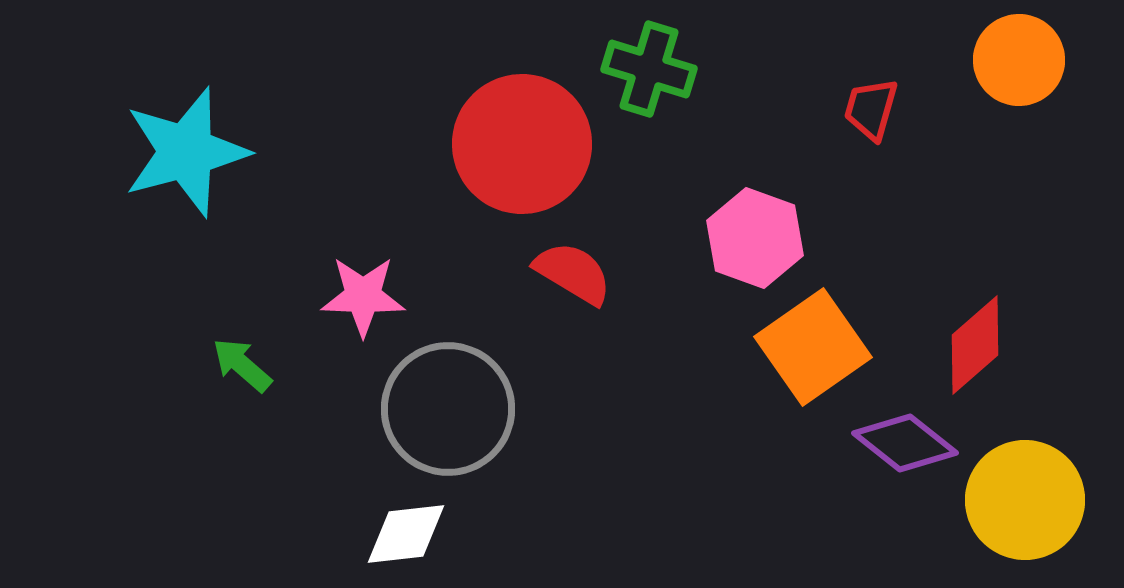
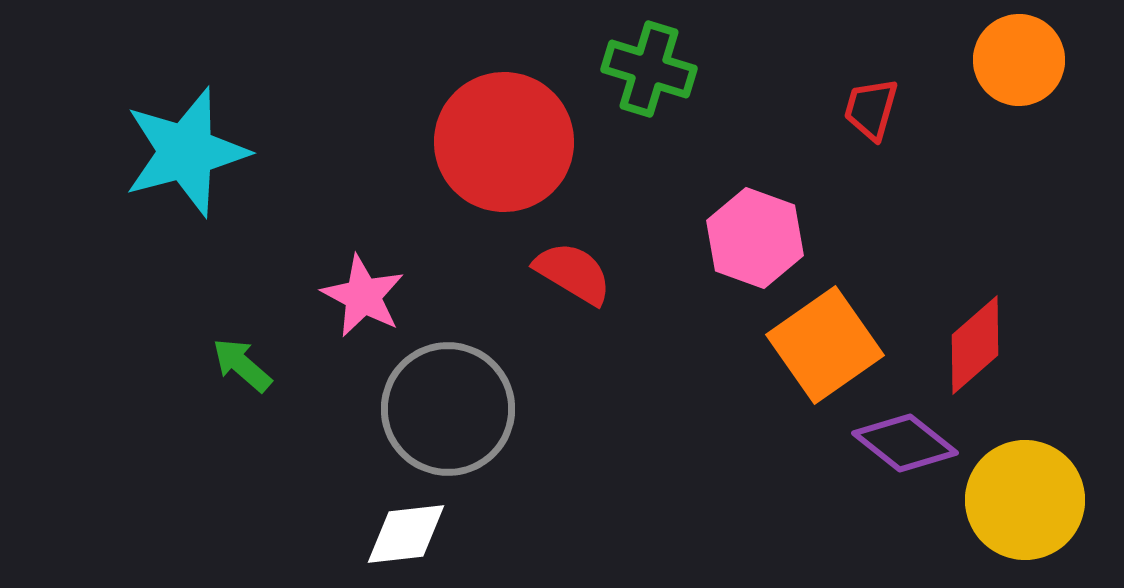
red circle: moved 18 px left, 2 px up
pink star: rotated 26 degrees clockwise
orange square: moved 12 px right, 2 px up
